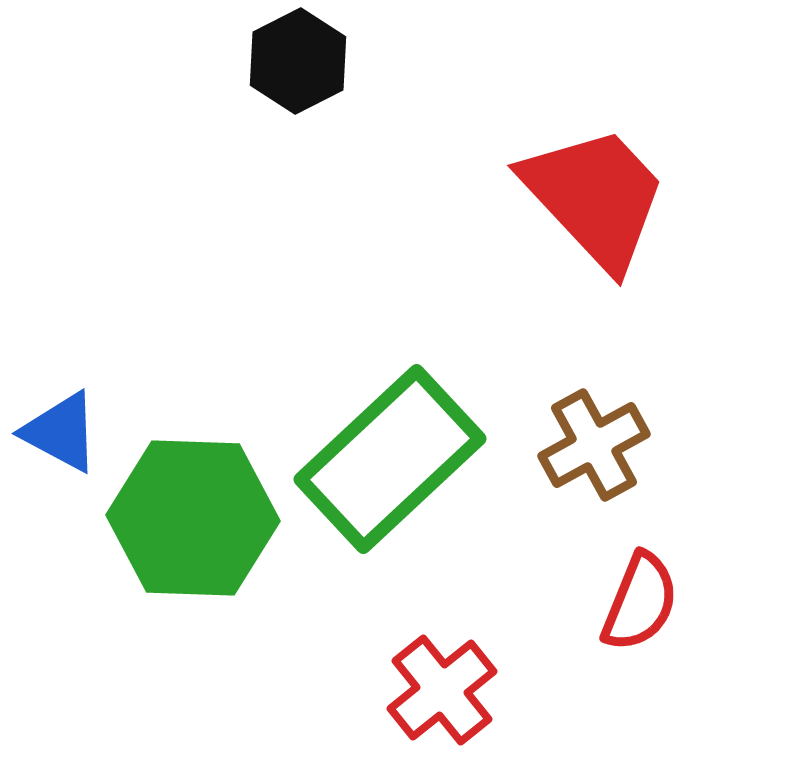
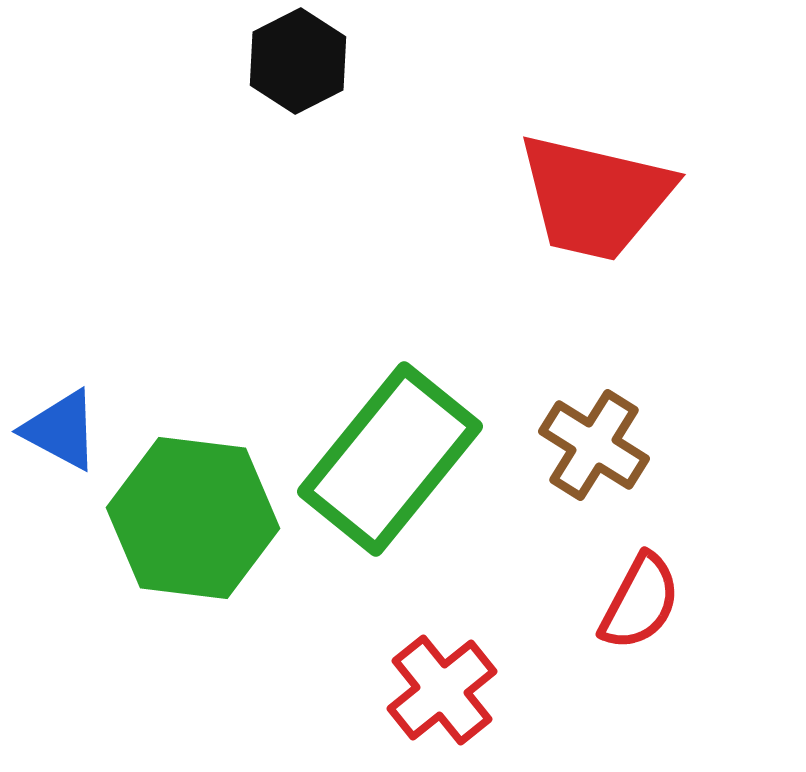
red trapezoid: rotated 146 degrees clockwise
blue triangle: moved 2 px up
brown cross: rotated 29 degrees counterclockwise
green rectangle: rotated 8 degrees counterclockwise
green hexagon: rotated 5 degrees clockwise
red semicircle: rotated 6 degrees clockwise
